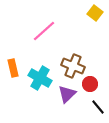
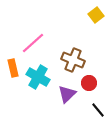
yellow square: moved 1 px right, 2 px down; rotated 14 degrees clockwise
pink line: moved 11 px left, 12 px down
brown cross: moved 6 px up
cyan cross: moved 2 px left, 1 px up
red circle: moved 1 px left, 1 px up
black line: moved 3 px down
